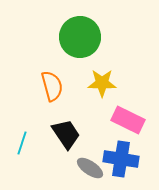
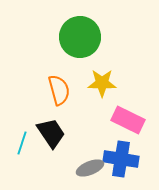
orange semicircle: moved 7 px right, 4 px down
black trapezoid: moved 15 px left, 1 px up
gray ellipse: rotated 56 degrees counterclockwise
